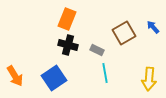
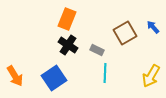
brown square: moved 1 px right
black cross: rotated 18 degrees clockwise
cyan line: rotated 12 degrees clockwise
yellow arrow: moved 2 px right, 3 px up; rotated 25 degrees clockwise
